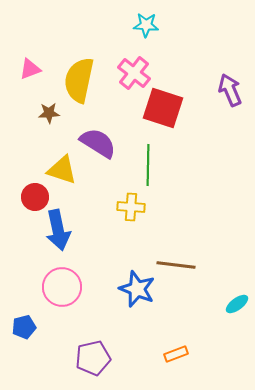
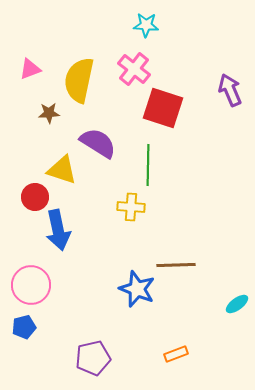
pink cross: moved 4 px up
brown line: rotated 9 degrees counterclockwise
pink circle: moved 31 px left, 2 px up
